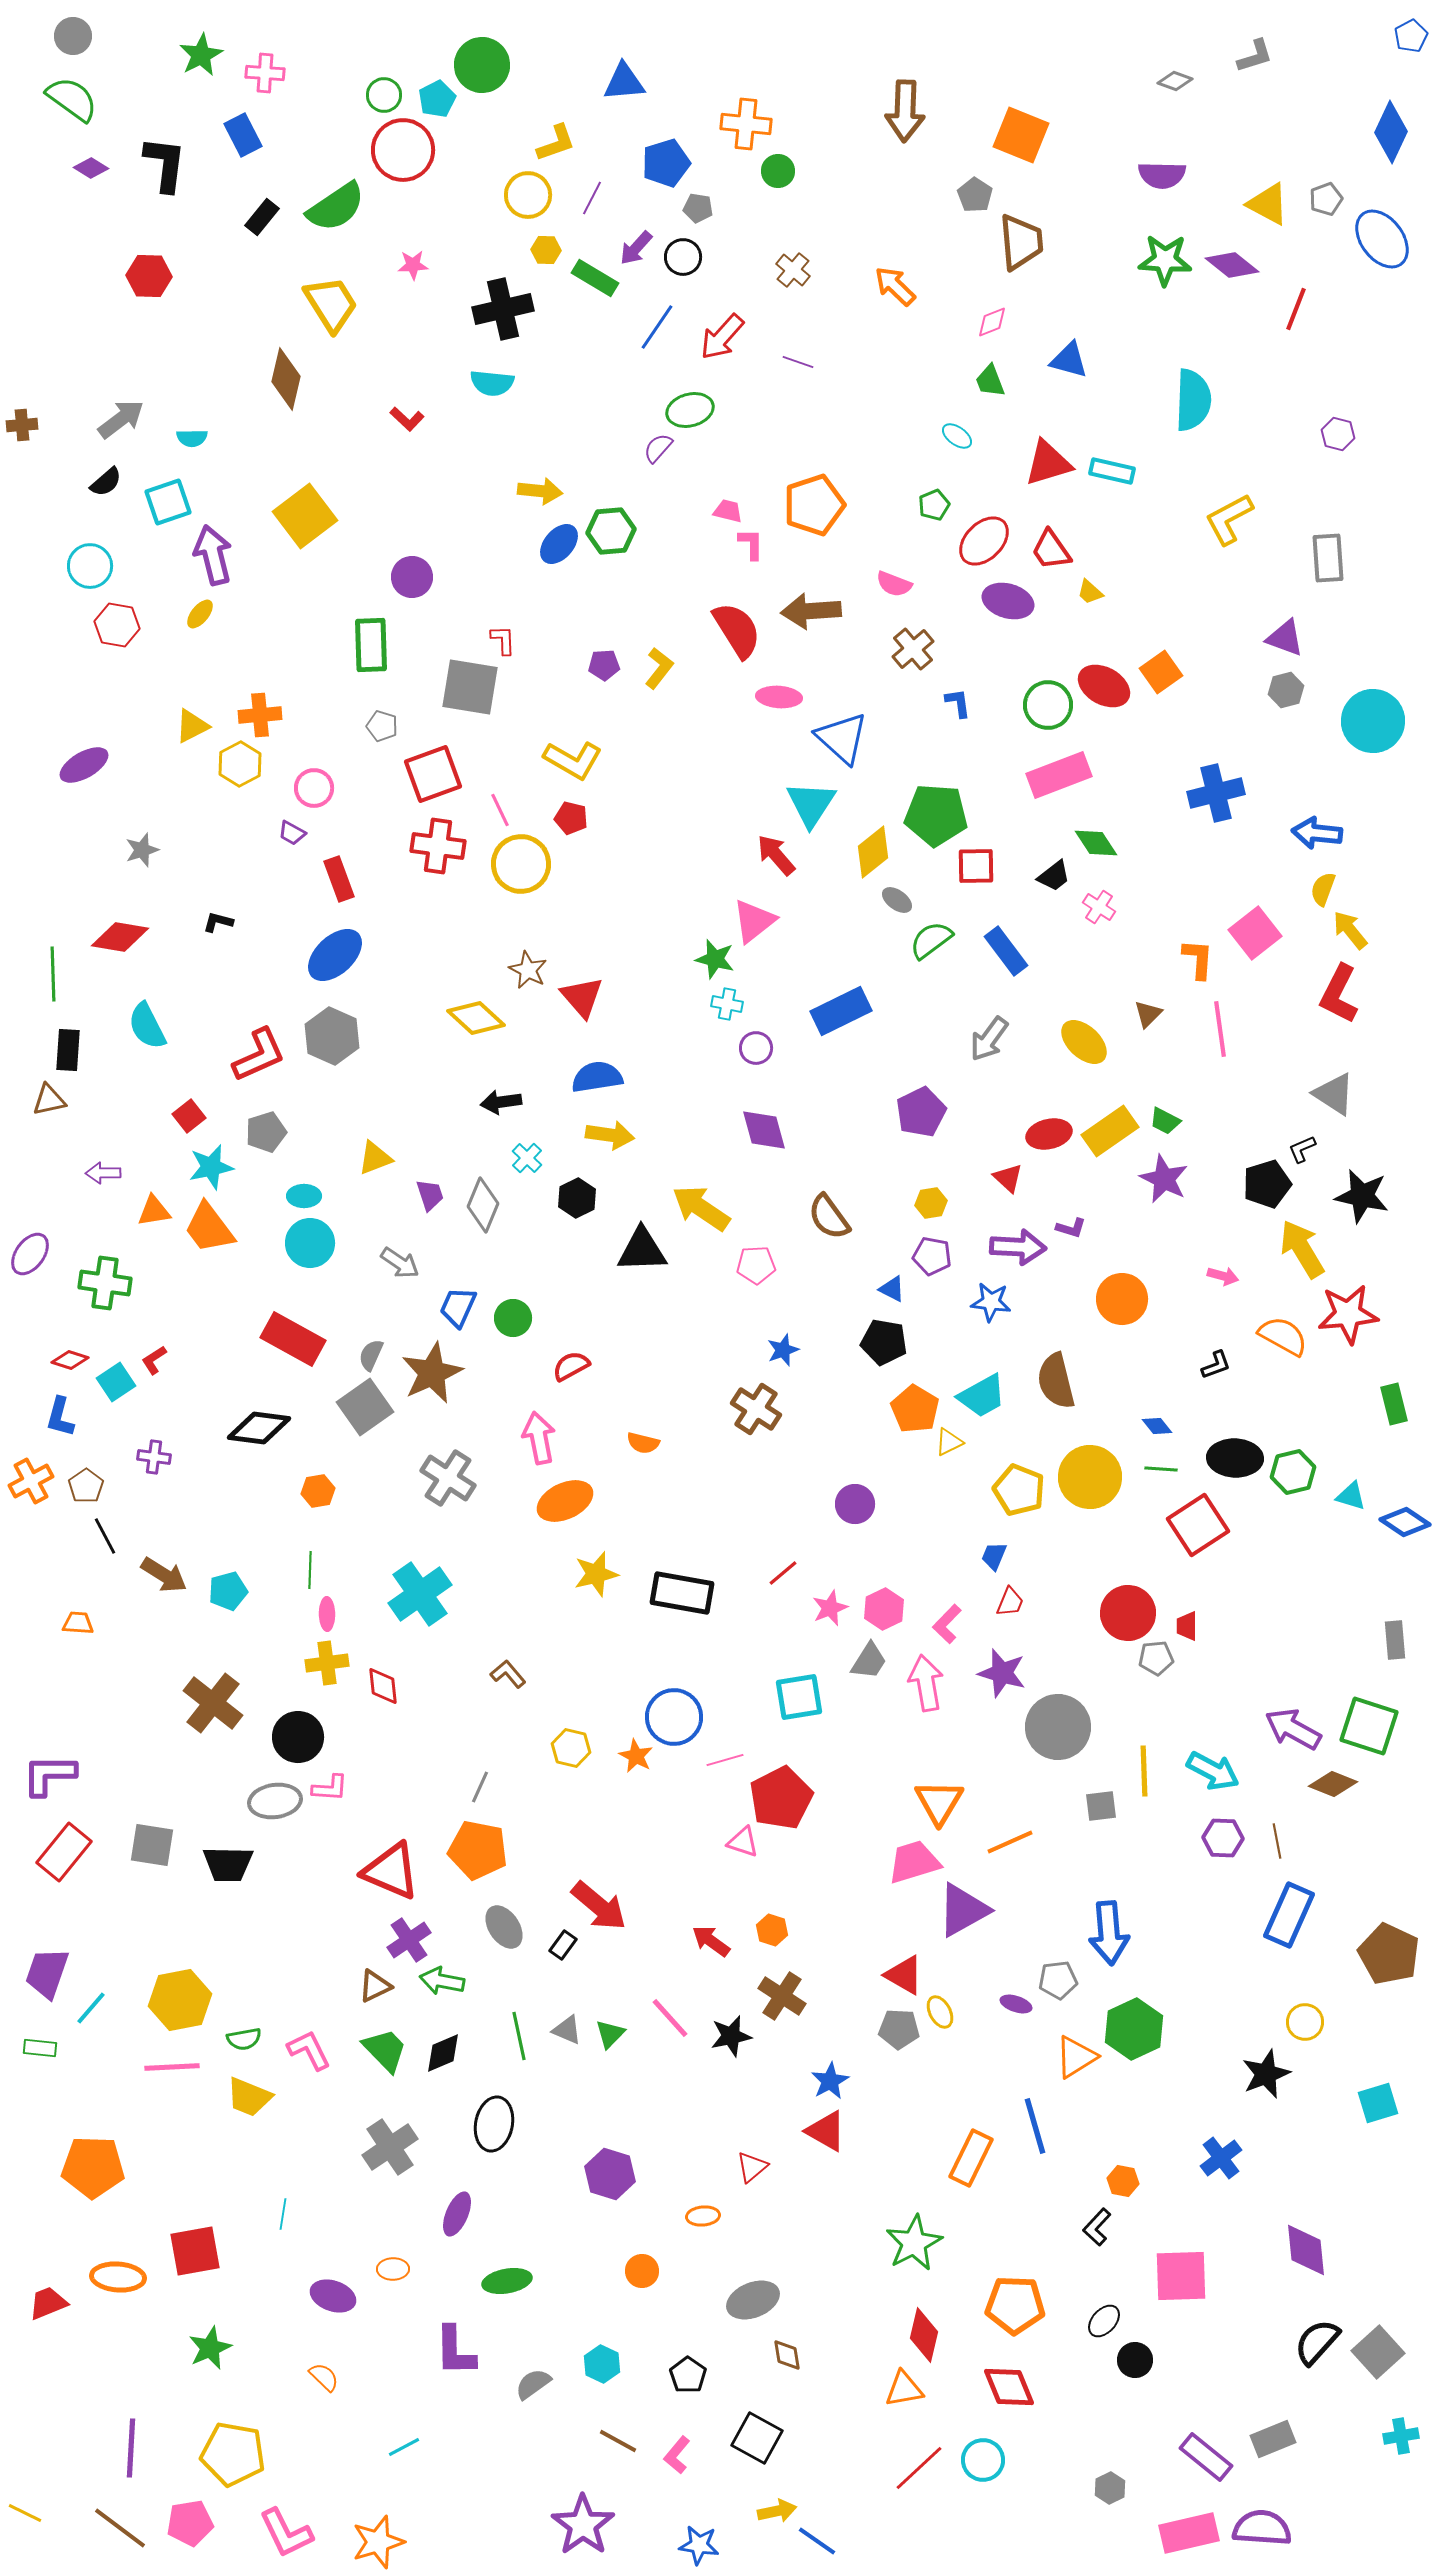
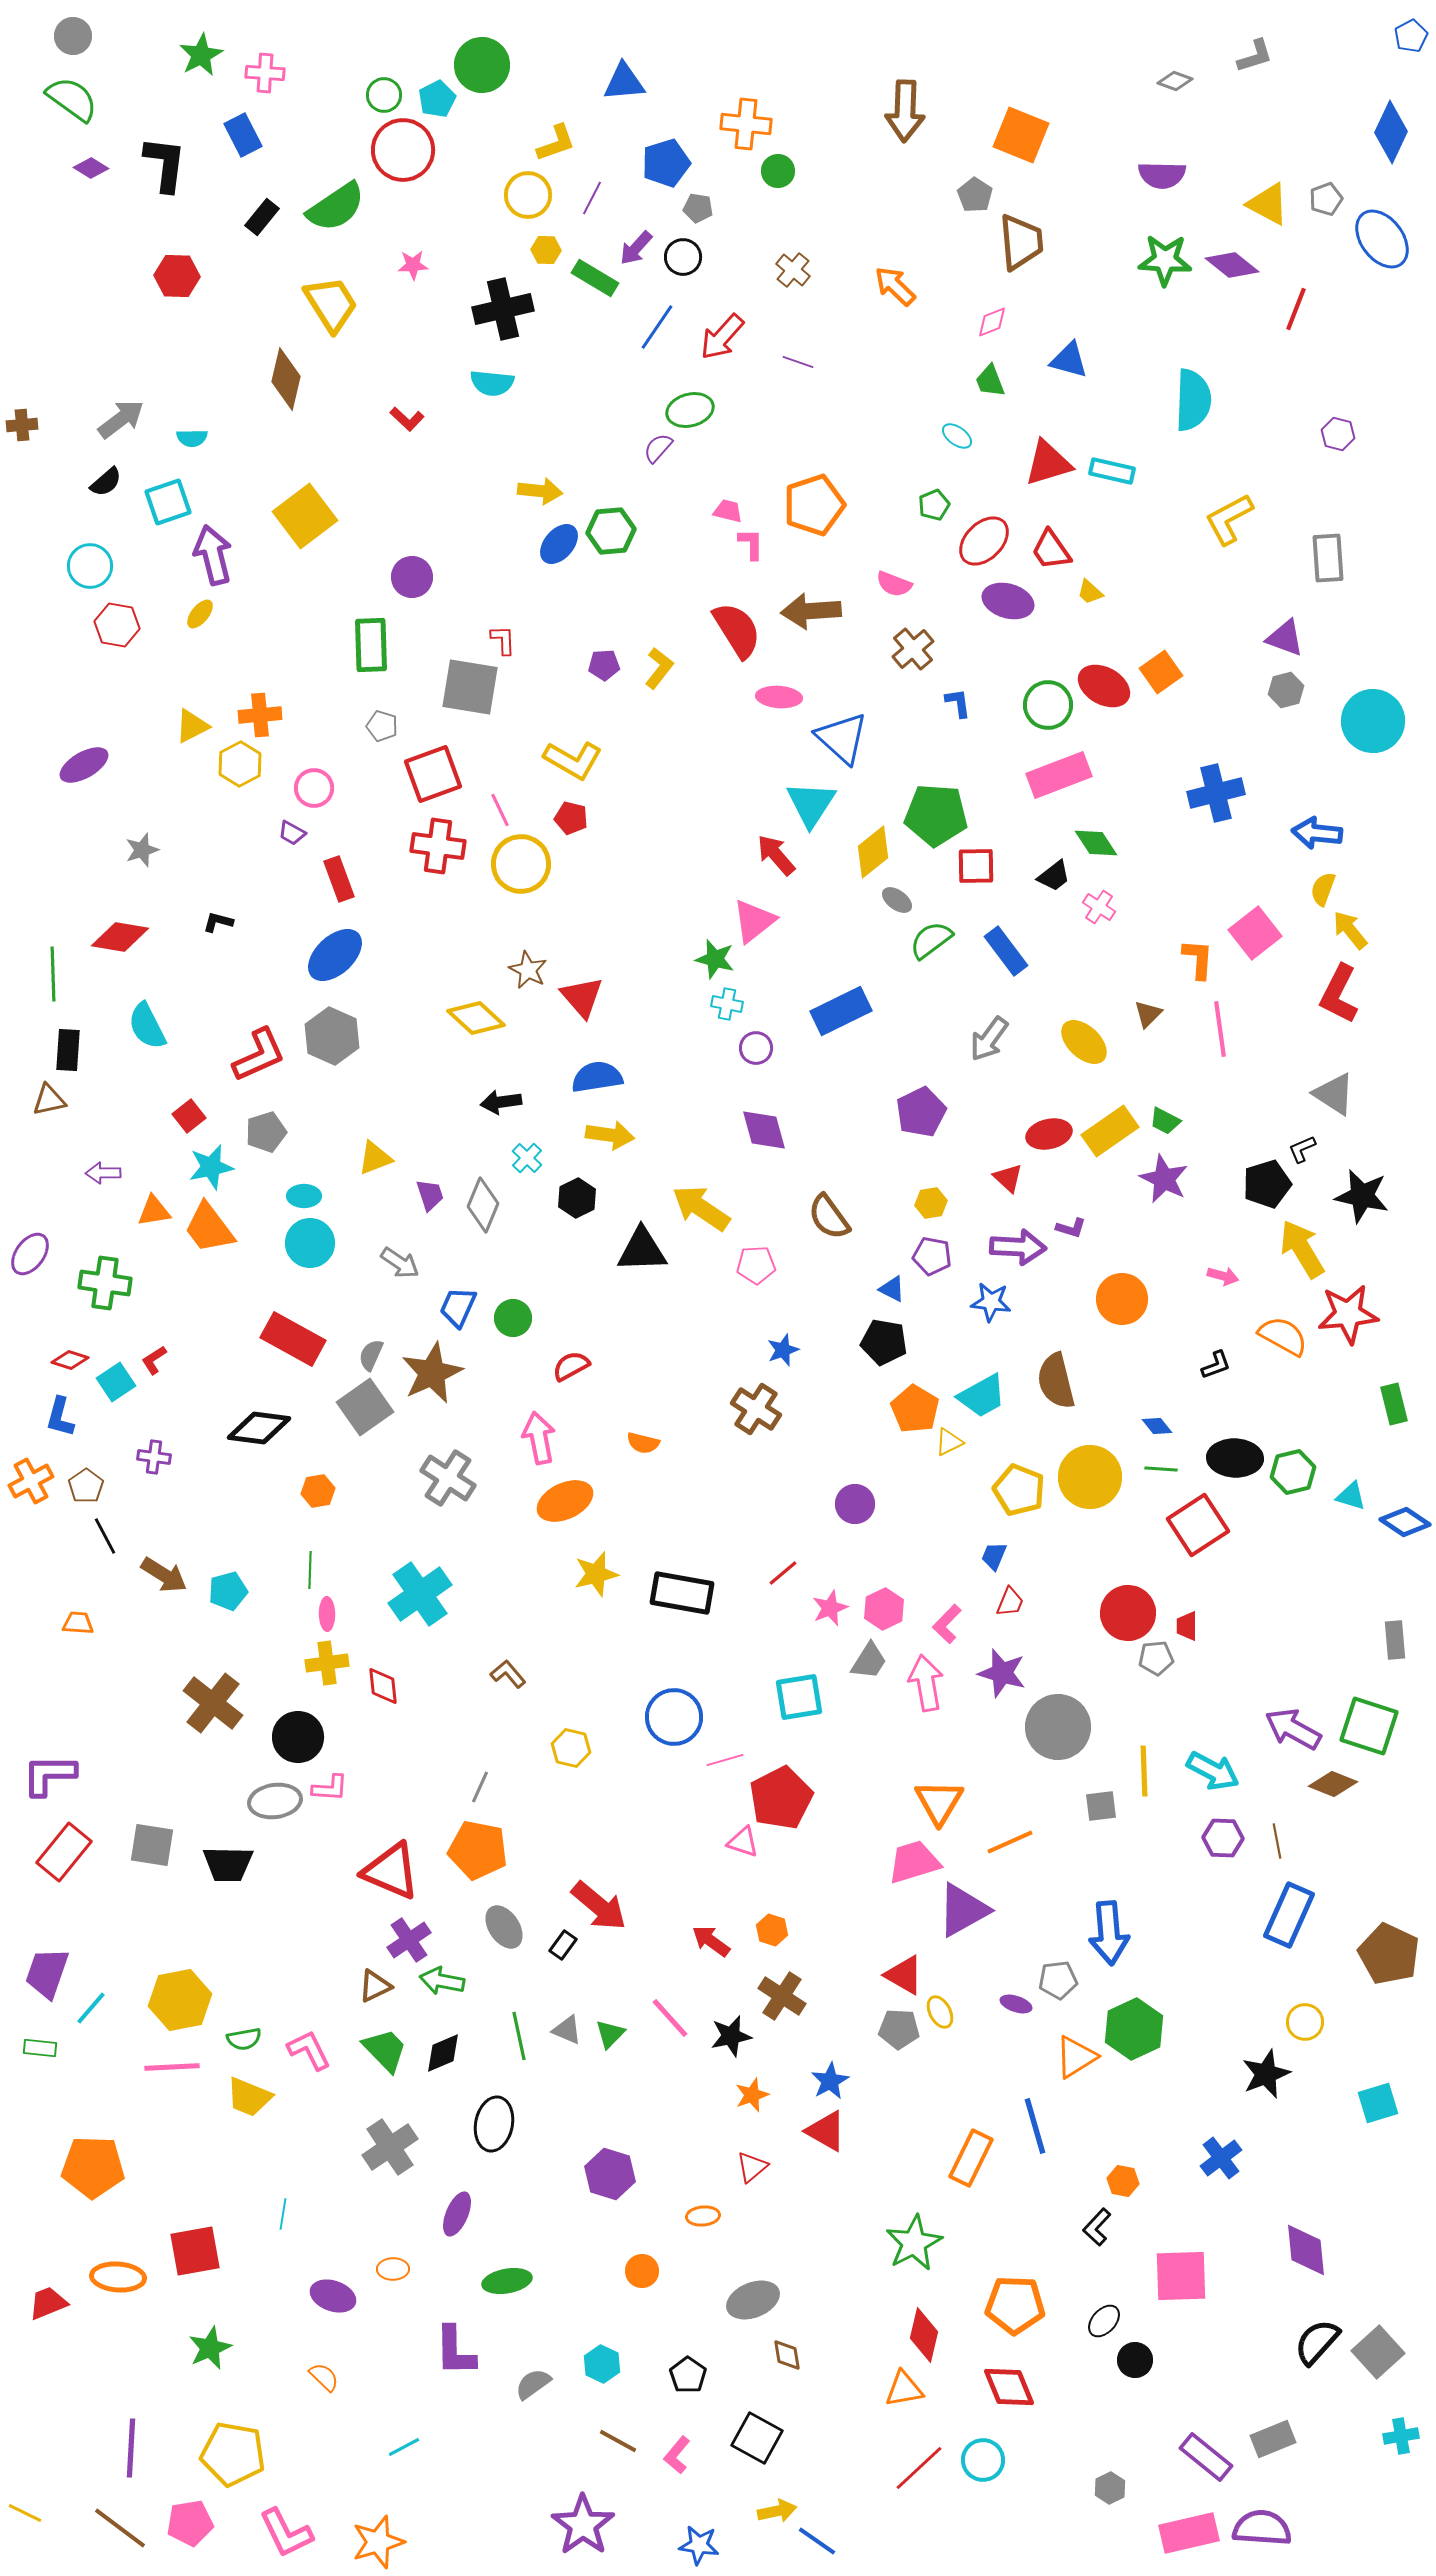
red hexagon at (149, 276): moved 28 px right
orange star at (636, 1756): moved 116 px right, 339 px down; rotated 24 degrees clockwise
